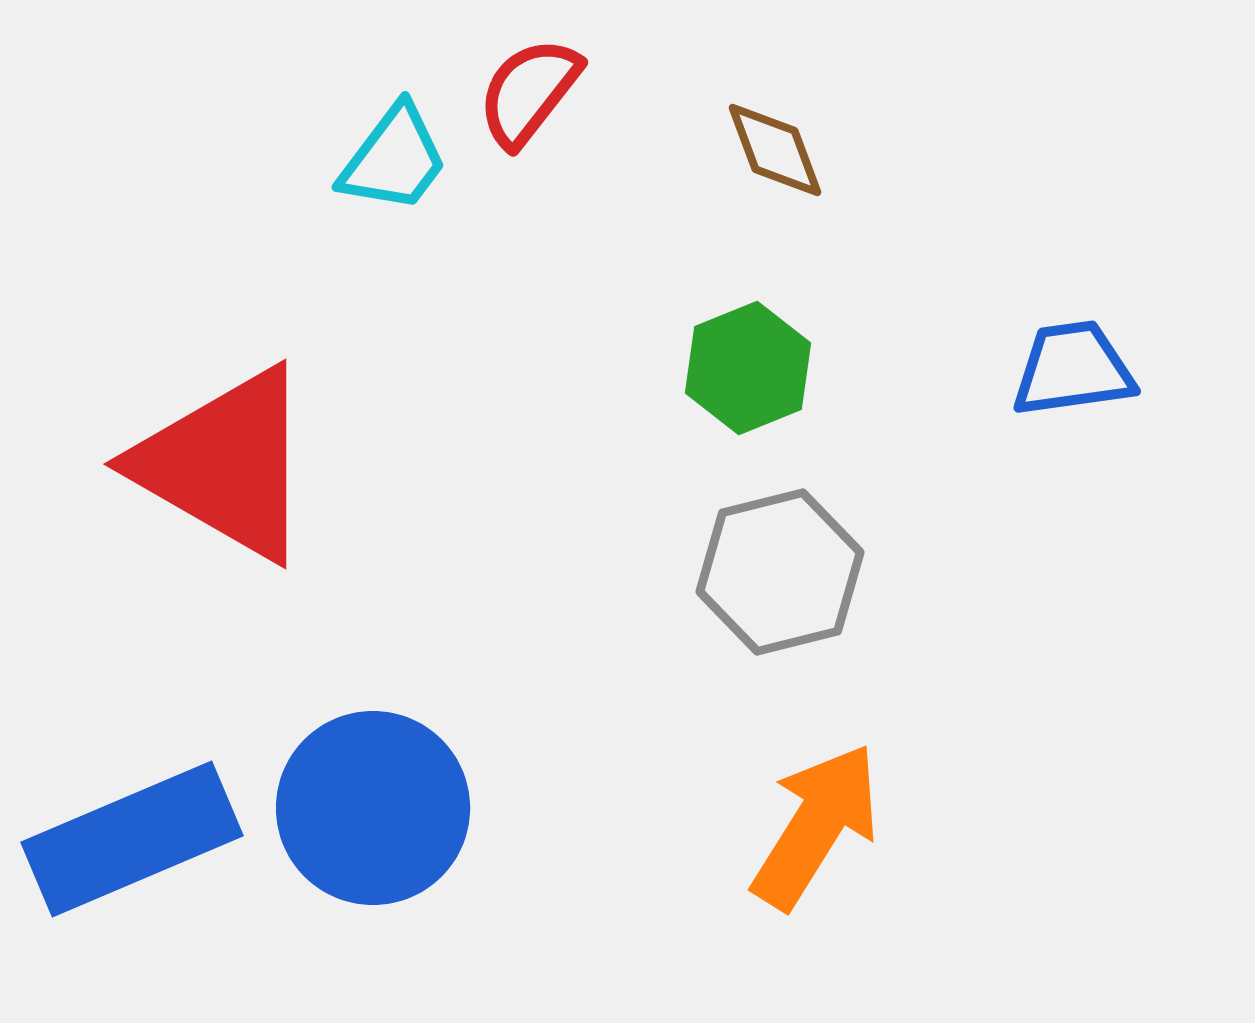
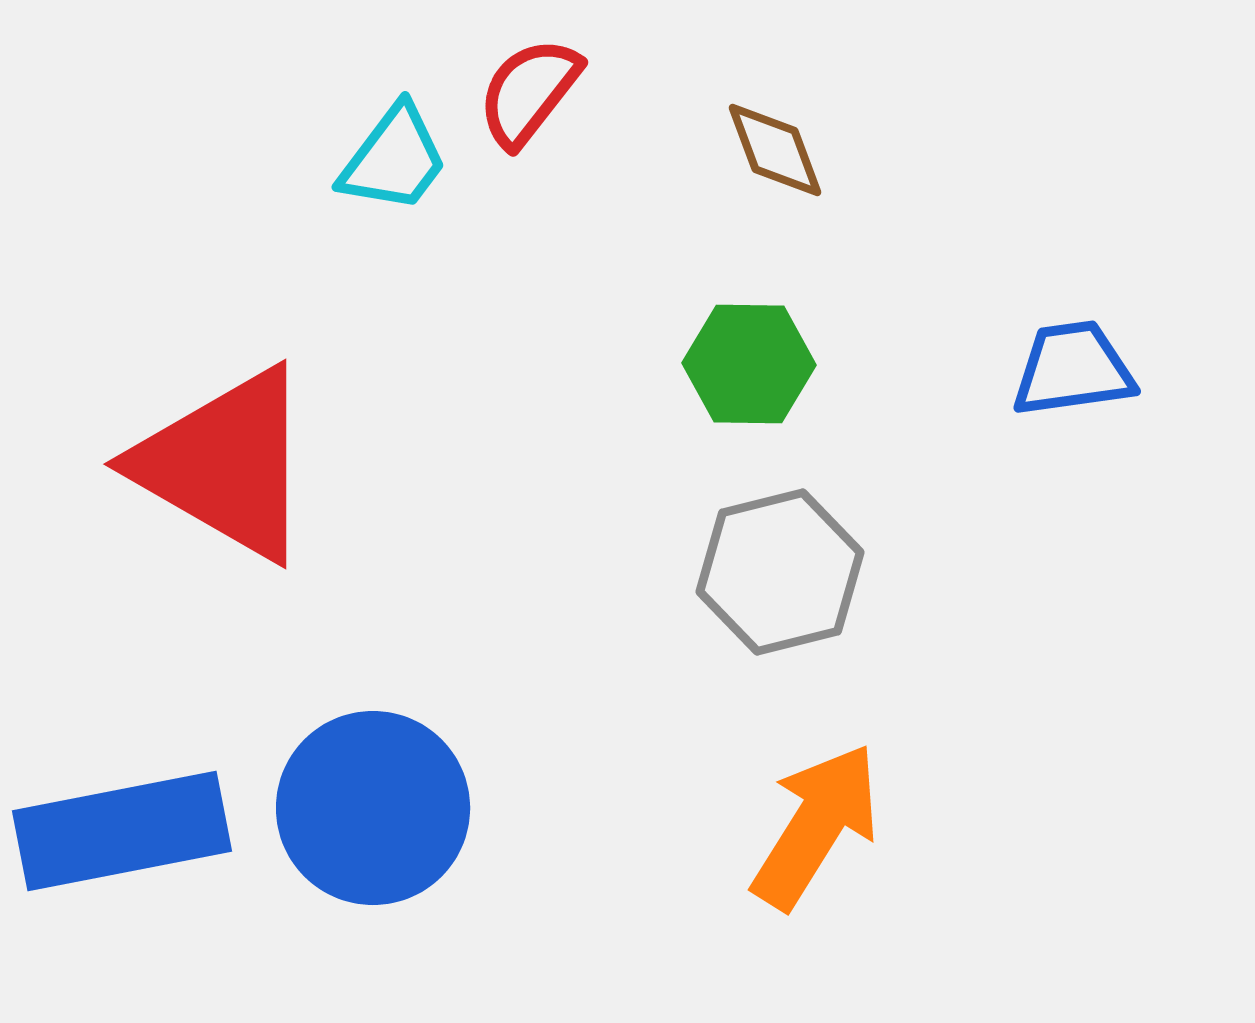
green hexagon: moved 1 px right, 4 px up; rotated 23 degrees clockwise
blue rectangle: moved 10 px left, 8 px up; rotated 12 degrees clockwise
